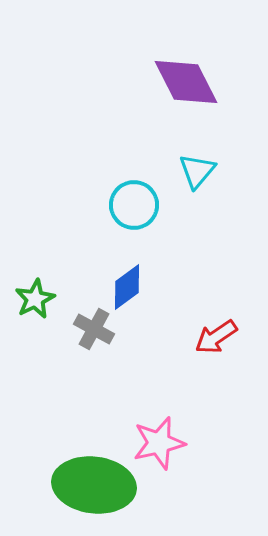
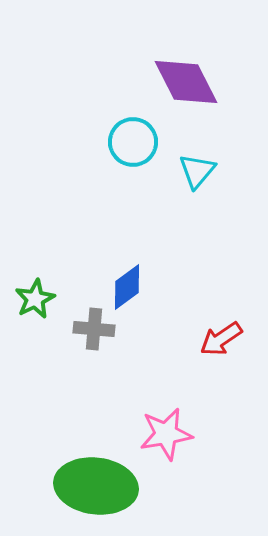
cyan circle: moved 1 px left, 63 px up
gray cross: rotated 24 degrees counterclockwise
red arrow: moved 5 px right, 2 px down
pink star: moved 7 px right, 9 px up; rotated 4 degrees clockwise
green ellipse: moved 2 px right, 1 px down
